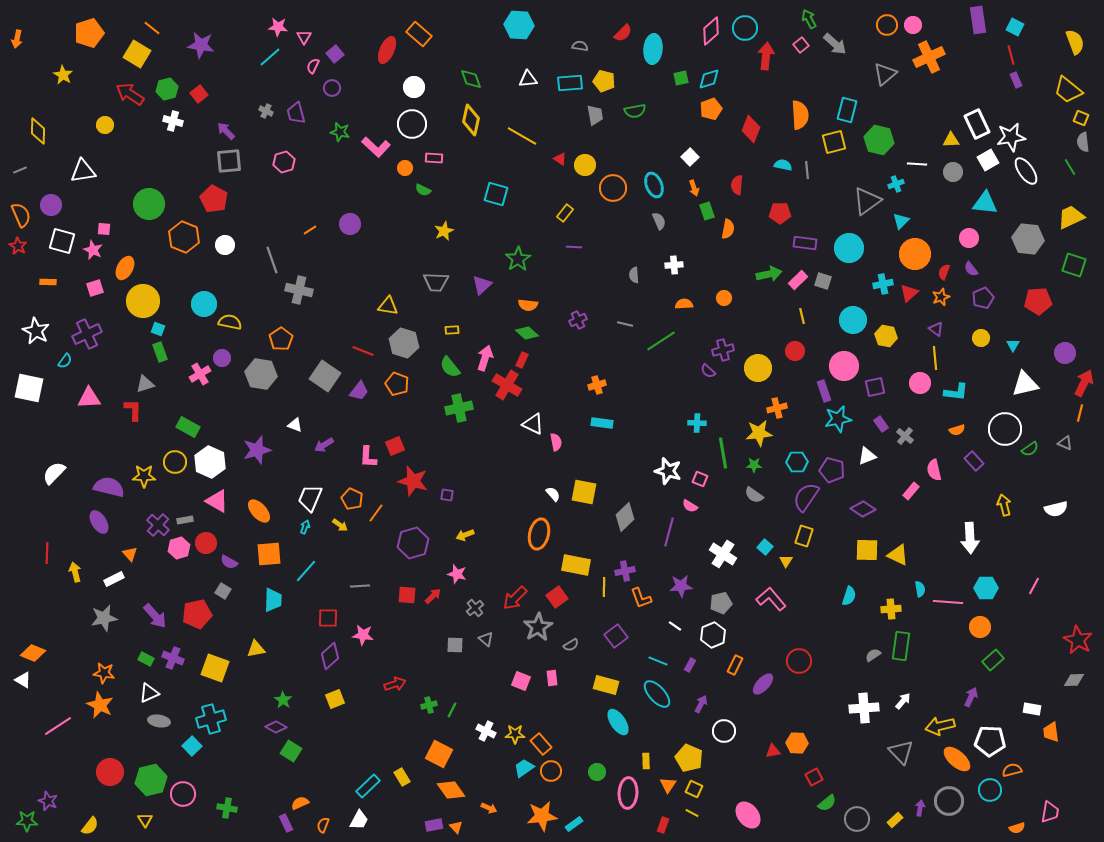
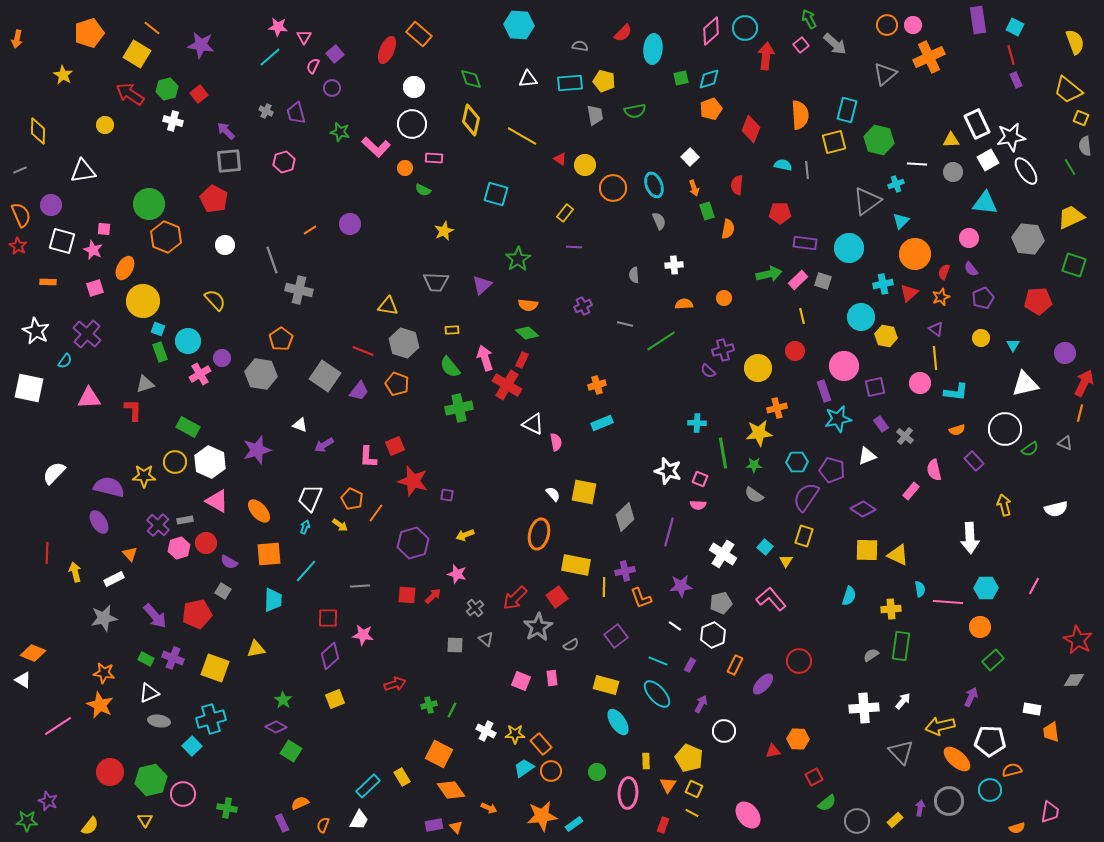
gray semicircle at (1083, 142): moved 2 px right, 4 px down
orange hexagon at (184, 237): moved 18 px left
cyan circle at (204, 304): moved 16 px left, 37 px down
purple cross at (578, 320): moved 5 px right, 14 px up
cyan circle at (853, 320): moved 8 px right, 3 px up
yellow semicircle at (230, 322): moved 15 px left, 22 px up; rotated 35 degrees clockwise
purple cross at (87, 334): rotated 24 degrees counterclockwise
pink arrow at (485, 358): rotated 35 degrees counterclockwise
cyan rectangle at (602, 423): rotated 30 degrees counterclockwise
white triangle at (295, 425): moved 5 px right
pink semicircle at (690, 506): moved 8 px right, 1 px up; rotated 28 degrees counterclockwise
gray semicircle at (873, 655): moved 2 px left
orange hexagon at (797, 743): moved 1 px right, 4 px up
gray circle at (857, 819): moved 2 px down
purple rectangle at (286, 823): moved 4 px left
